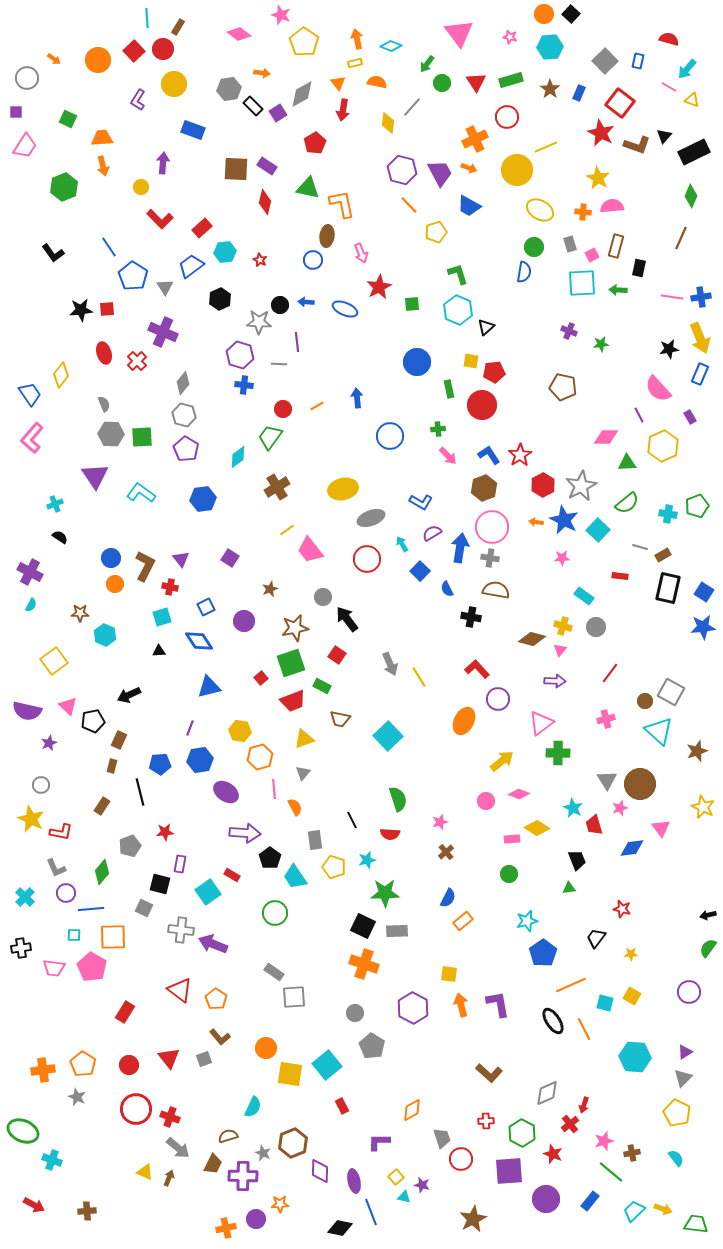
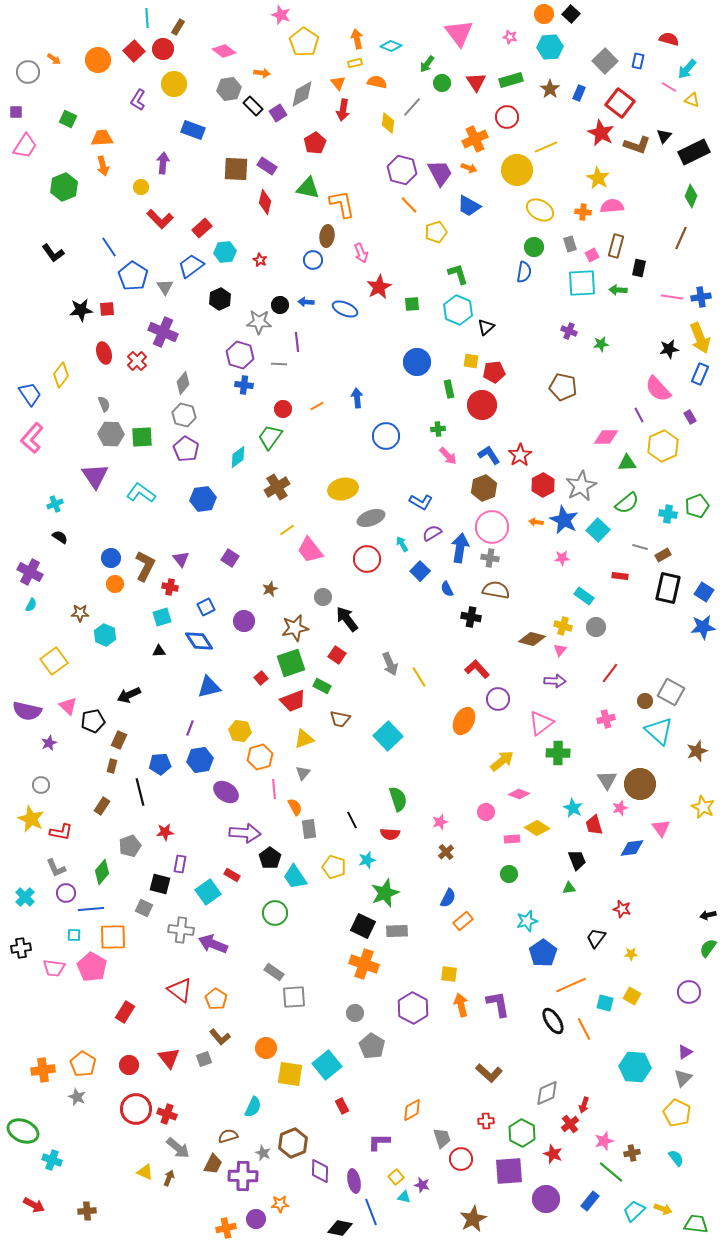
pink diamond at (239, 34): moved 15 px left, 17 px down
gray circle at (27, 78): moved 1 px right, 6 px up
blue circle at (390, 436): moved 4 px left
pink circle at (486, 801): moved 11 px down
gray rectangle at (315, 840): moved 6 px left, 11 px up
green star at (385, 893): rotated 20 degrees counterclockwise
cyan hexagon at (635, 1057): moved 10 px down
red cross at (170, 1117): moved 3 px left, 3 px up
